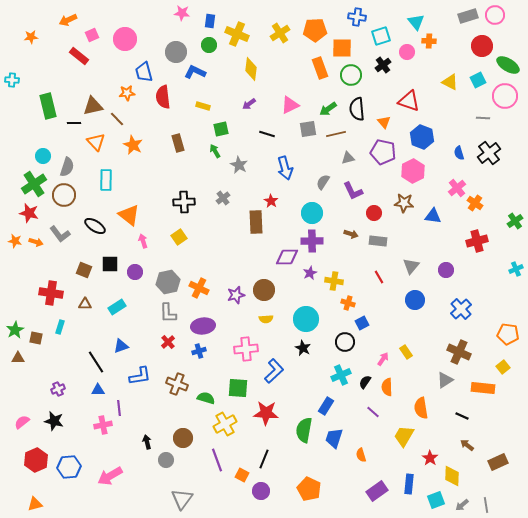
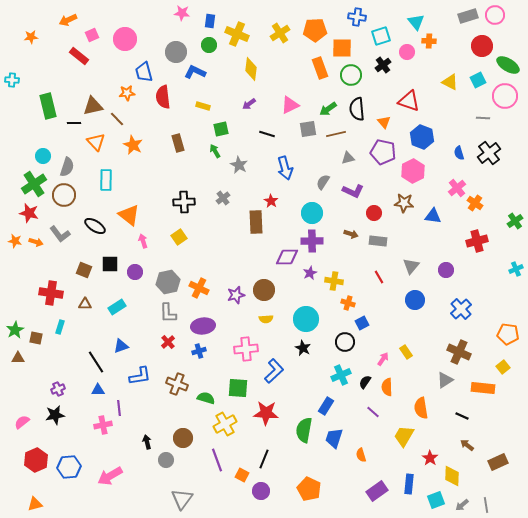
purple L-shape at (353, 191): rotated 40 degrees counterclockwise
black star at (54, 421): moved 1 px right, 6 px up; rotated 24 degrees counterclockwise
